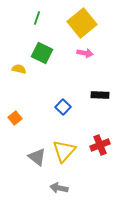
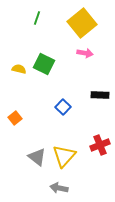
green square: moved 2 px right, 11 px down
yellow triangle: moved 5 px down
